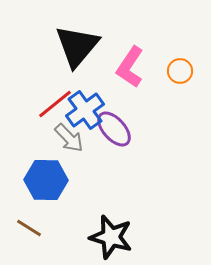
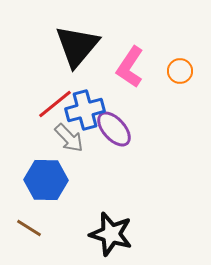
blue cross: rotated 21 degrees clockwise
black star: moved 3 px up
